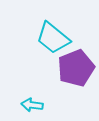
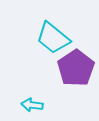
purple pentagon: rotated 12 degrees counterclockwise
